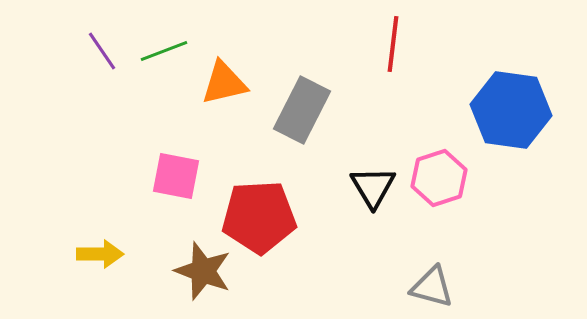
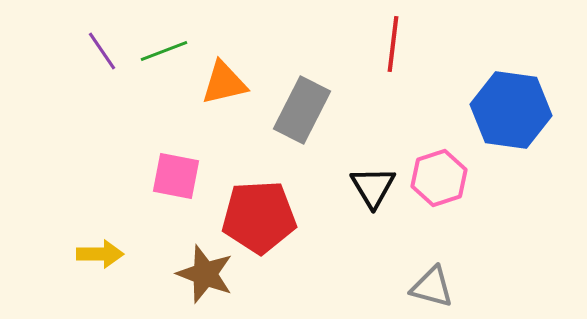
brown star: moved 2 px right, 3 px down
